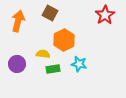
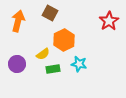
red star: moved 4 px right, 6 px down
yellow semicircle: rotated 136 degrees clockwise
